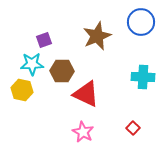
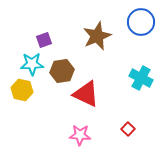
brown hexagon: rotated 10 degrees counterclockwise
cyan cross: moved 2 px left, 1 px down; rotated 25 degrees clockwise
red square: moved 5 px left, 1 px down
pink star: moved 3 px left, 3 px down; rotated 25 degrees counterclockwise
